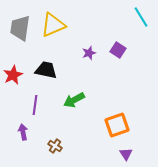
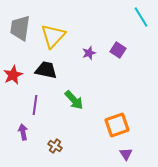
yellow triangle: moved 11 px down; rotated 24 degrees counterclockwise
green arrow: rotated 105 degrees counterclockwise
